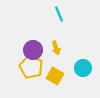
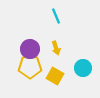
cyan line: moved 3 px left, 2 px down
purple circle: moved 3 px left, 1 px up
yellow pentagon: moved 1 px left; rotated 25 degrees counterclockwise
